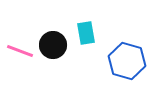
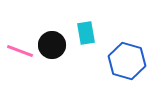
black circle: moved 1 px left
